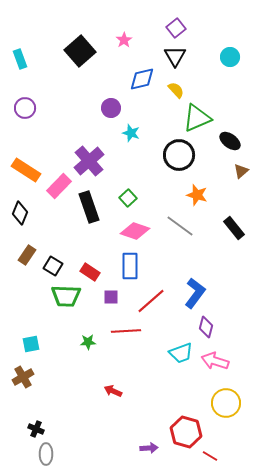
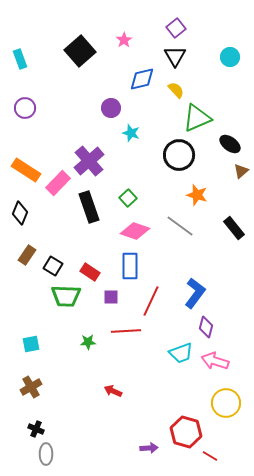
black ellipse at (230, 141): moved 3 px down
pink rectangle at (59, 186): moved 1 px left, 3 px up
red line at (151, 301): rotated 24 degrees counterclockwise
brown cross at (23, 377): moved 8 px right, 10 px down
